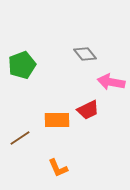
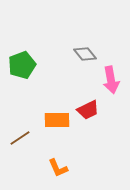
pink arrow: moved 2 px up; rotated 112 degrees counterclockwise
